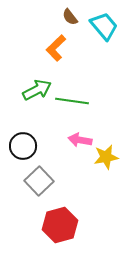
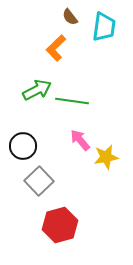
cyan trapezoid: moved 1 px down; rotated 48 degrees clockwise
pink arrow: rotated 40 degrees clockwise
